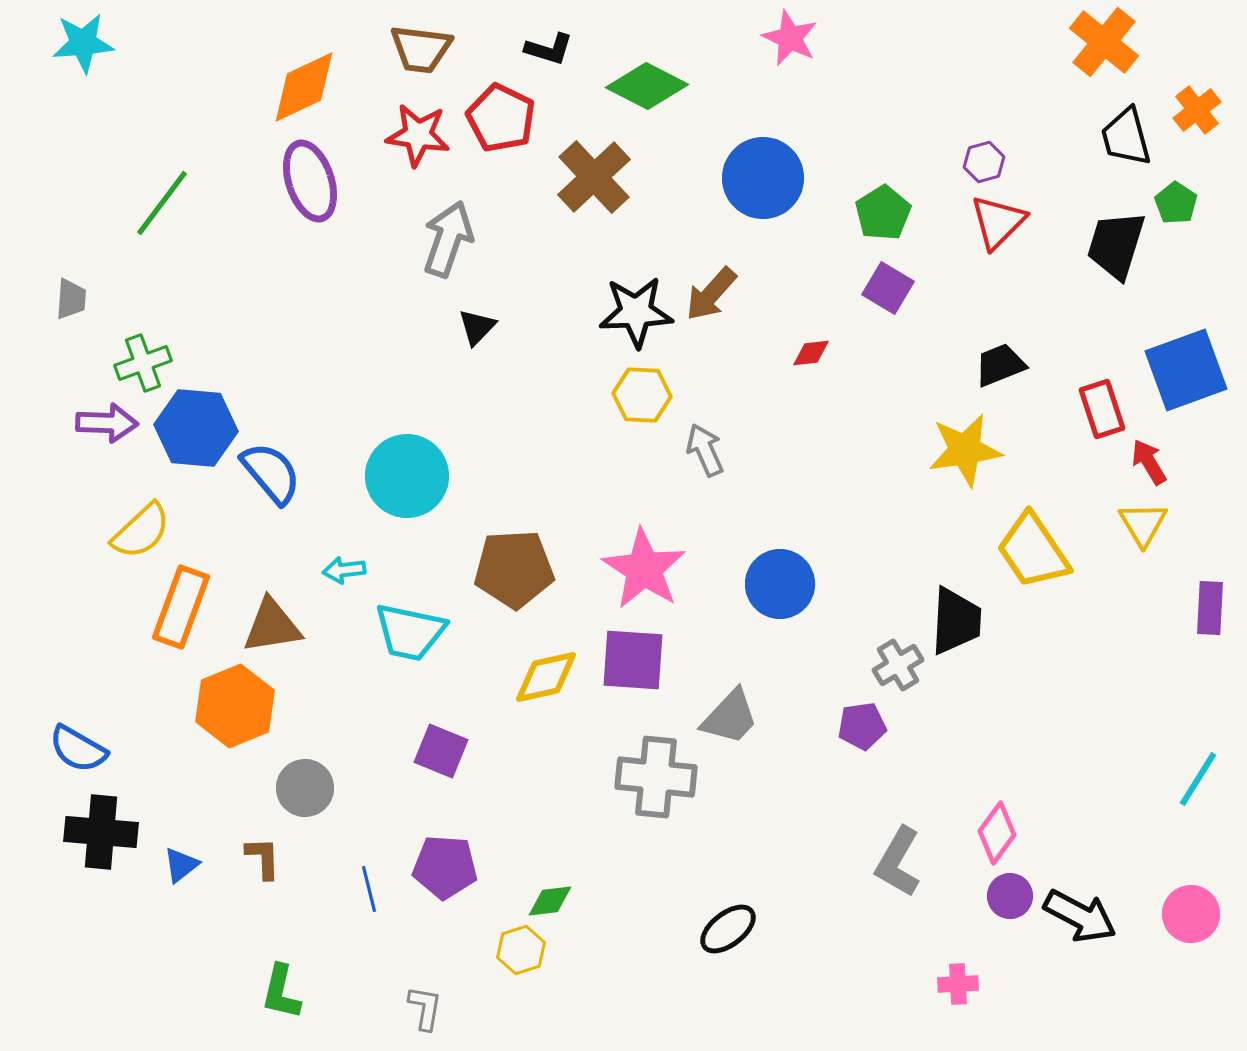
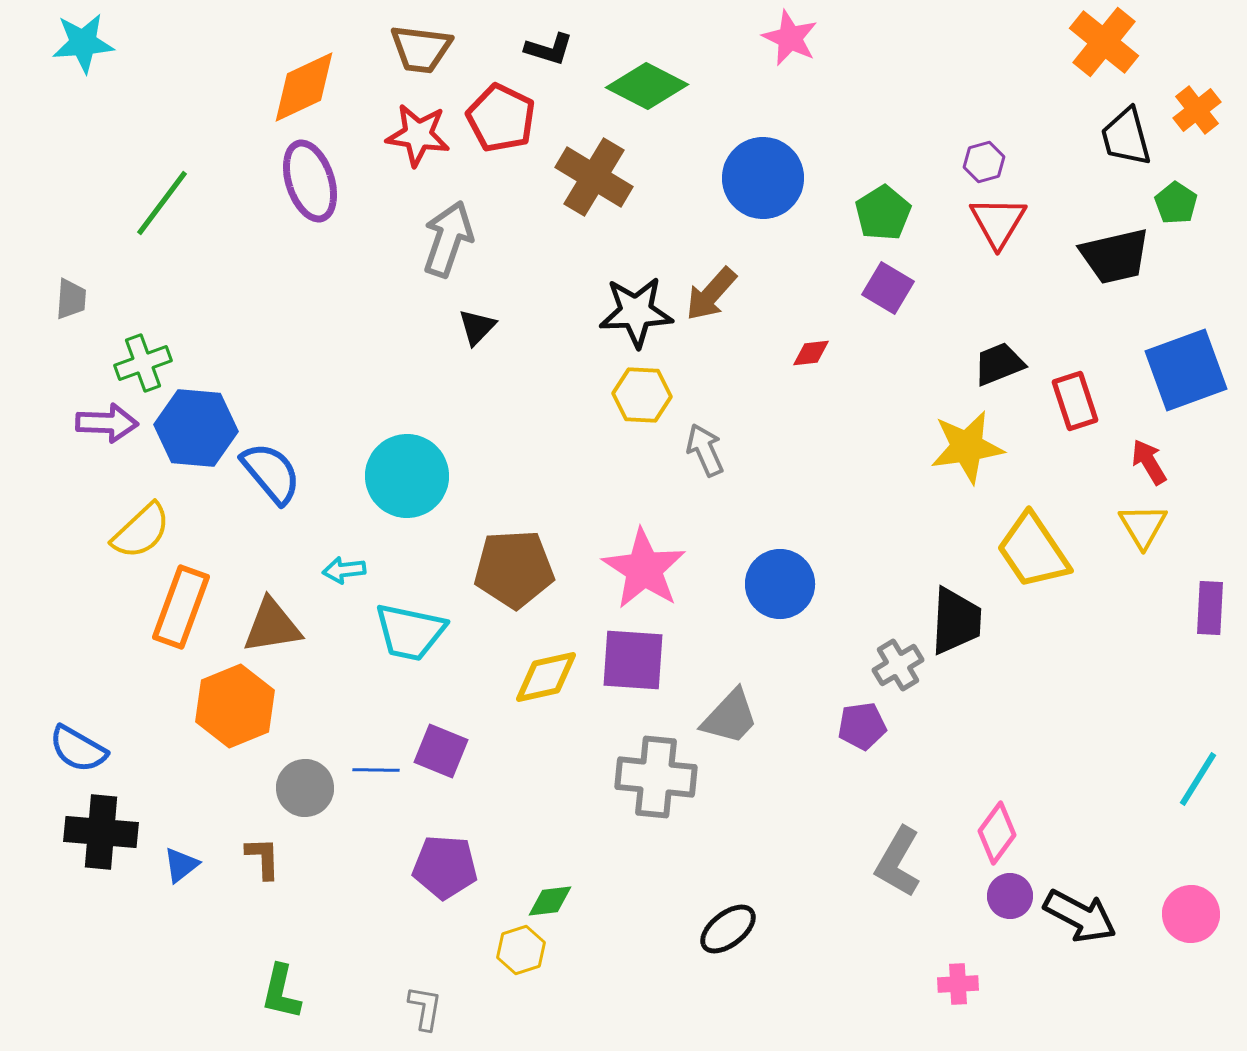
brown cross at (594, 177): rotated 16 degrees counterclockwise
red triangle at (998, 222): rotated 14 degrees counterclockwise
black trapezoid at (1116, 245): moved 1 px left, 11 px down; rotated 120 degrees counterclockwise
black trapezoid at (1000, 365): moved 1 px left, 1 px up
red rectangle at (1102, 409): moved 27 px left, 8 px up
yellow star at (965, 450): moved 2 px right, 3 px up
yellow triangle at (1143, 524): moved 2 px down
blue line at (369, 889): moved 7 px right, 119 px up; rotated 75 degrees counterclockwise
